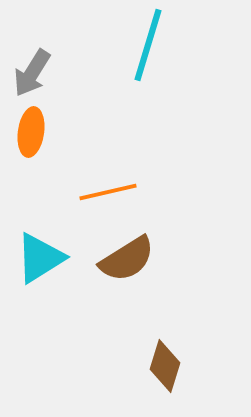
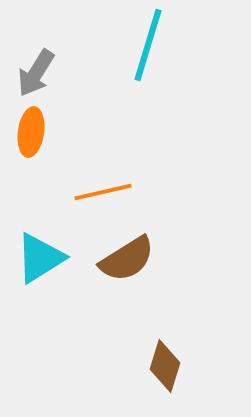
gray arrow: moved 4 px right
orange line: moved 5 px left
